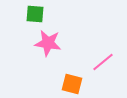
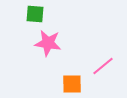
pink line: moved 4 px down
orange square: rotated 15 degrees counterclockwise
